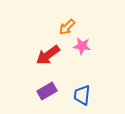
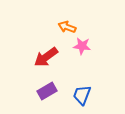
orange arrow: rotated 66 degrees clockwise
red arrow: moved 2 px left, 2 px down
blue trapezoid: rotated 15 degrees clockwise
